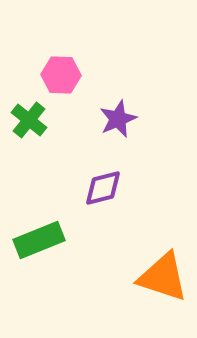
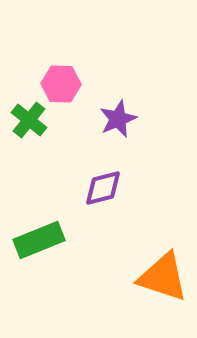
pink hexagon: moved 9 px down
